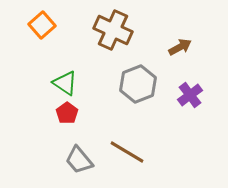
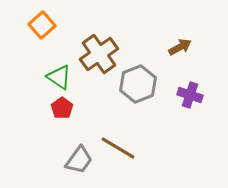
brown cross: moved 14 px left, 24 px down; rotated 30 degrees clockwise
green triangle: moved 6 px left, 6 px up
purple cross: rotated 35 degrees counterclockwise
red pentagon: moved 5 px left, 5 px up
brown line: moved 9 px left, 4 px up
gray trapezoid: rotated 104 degrees counterclockwise
